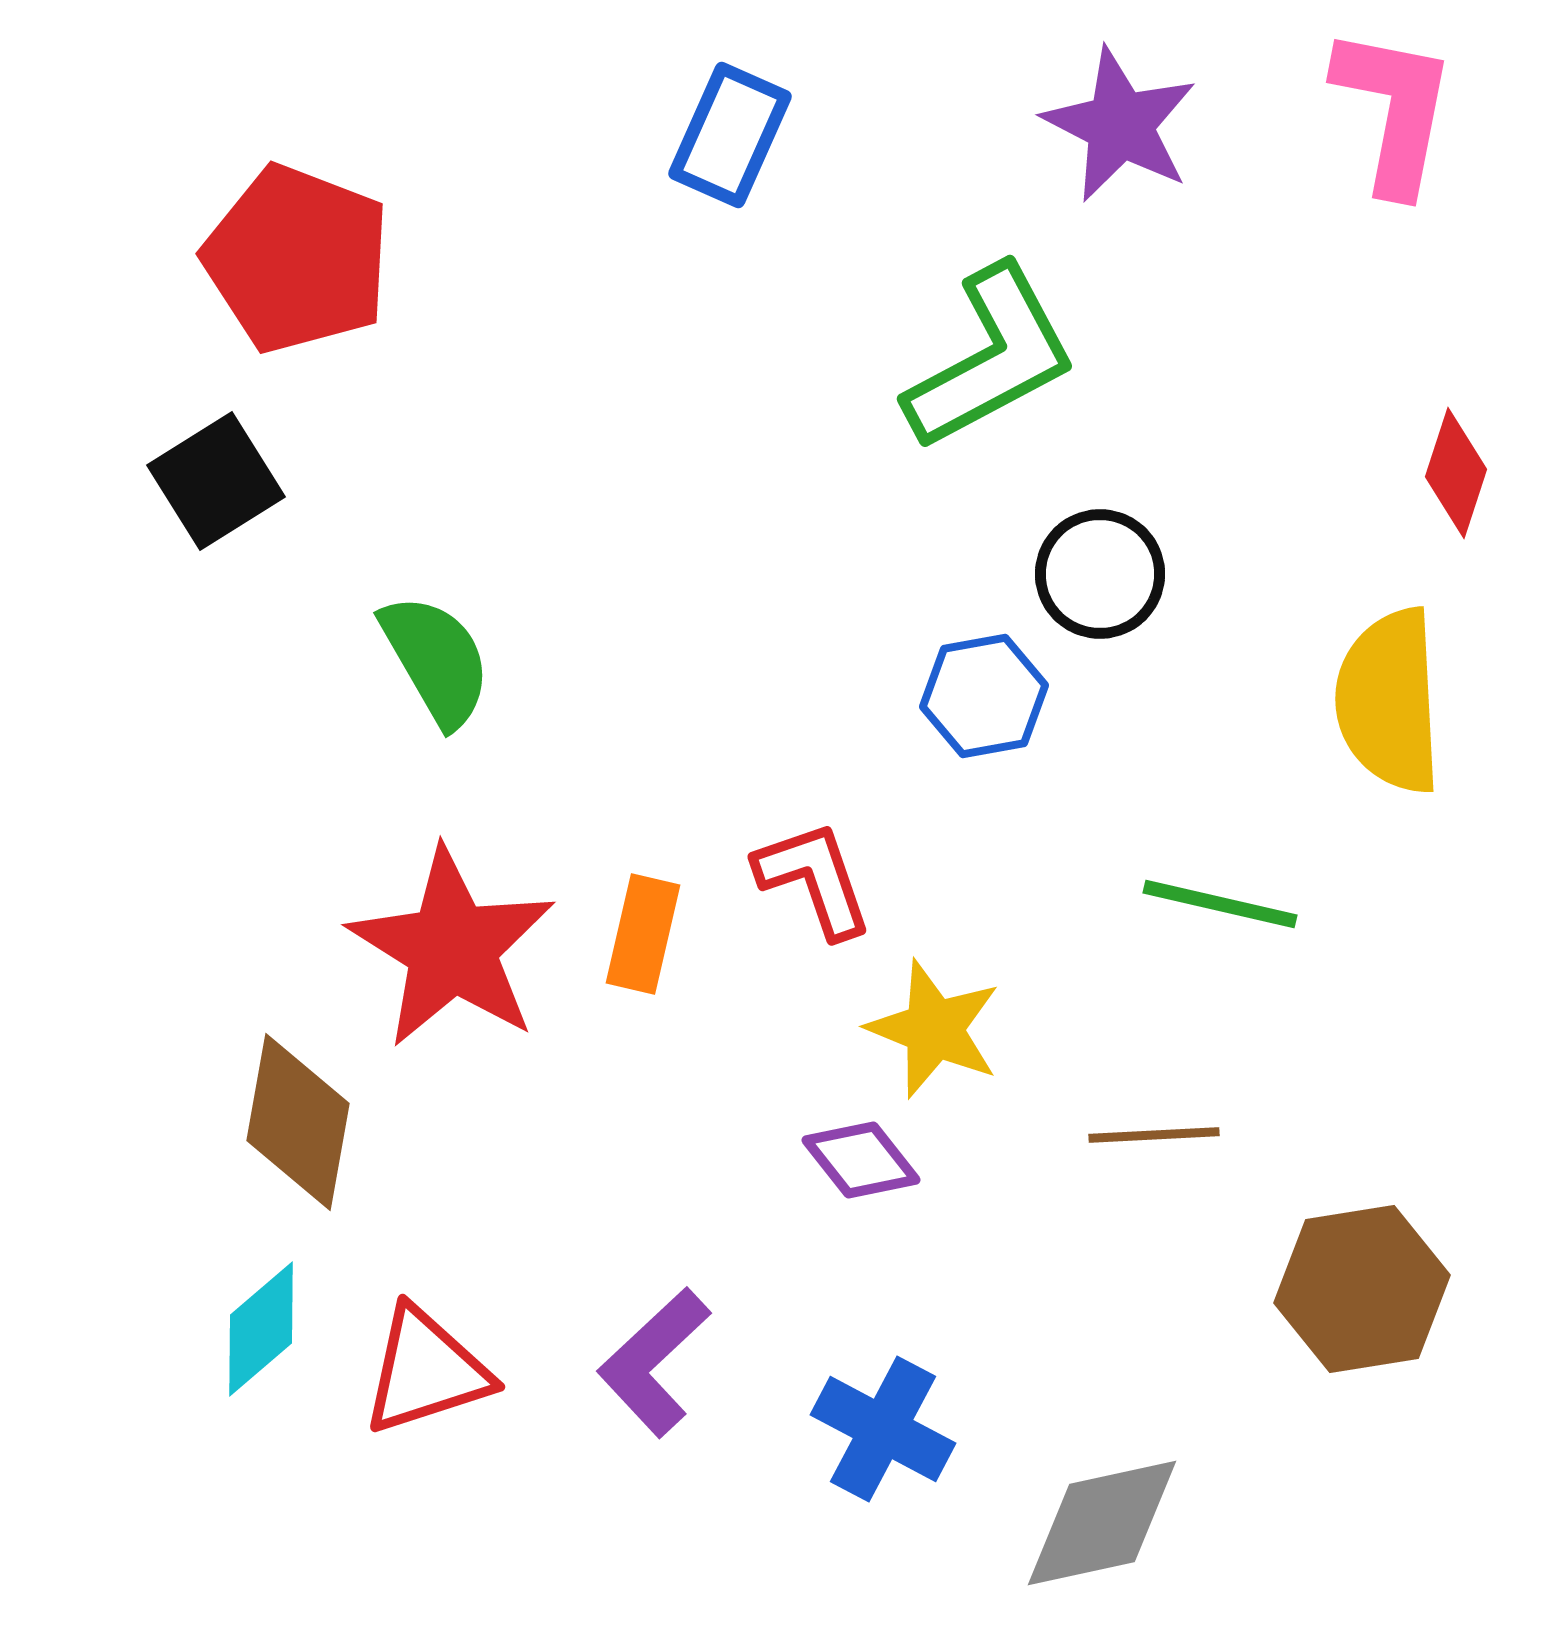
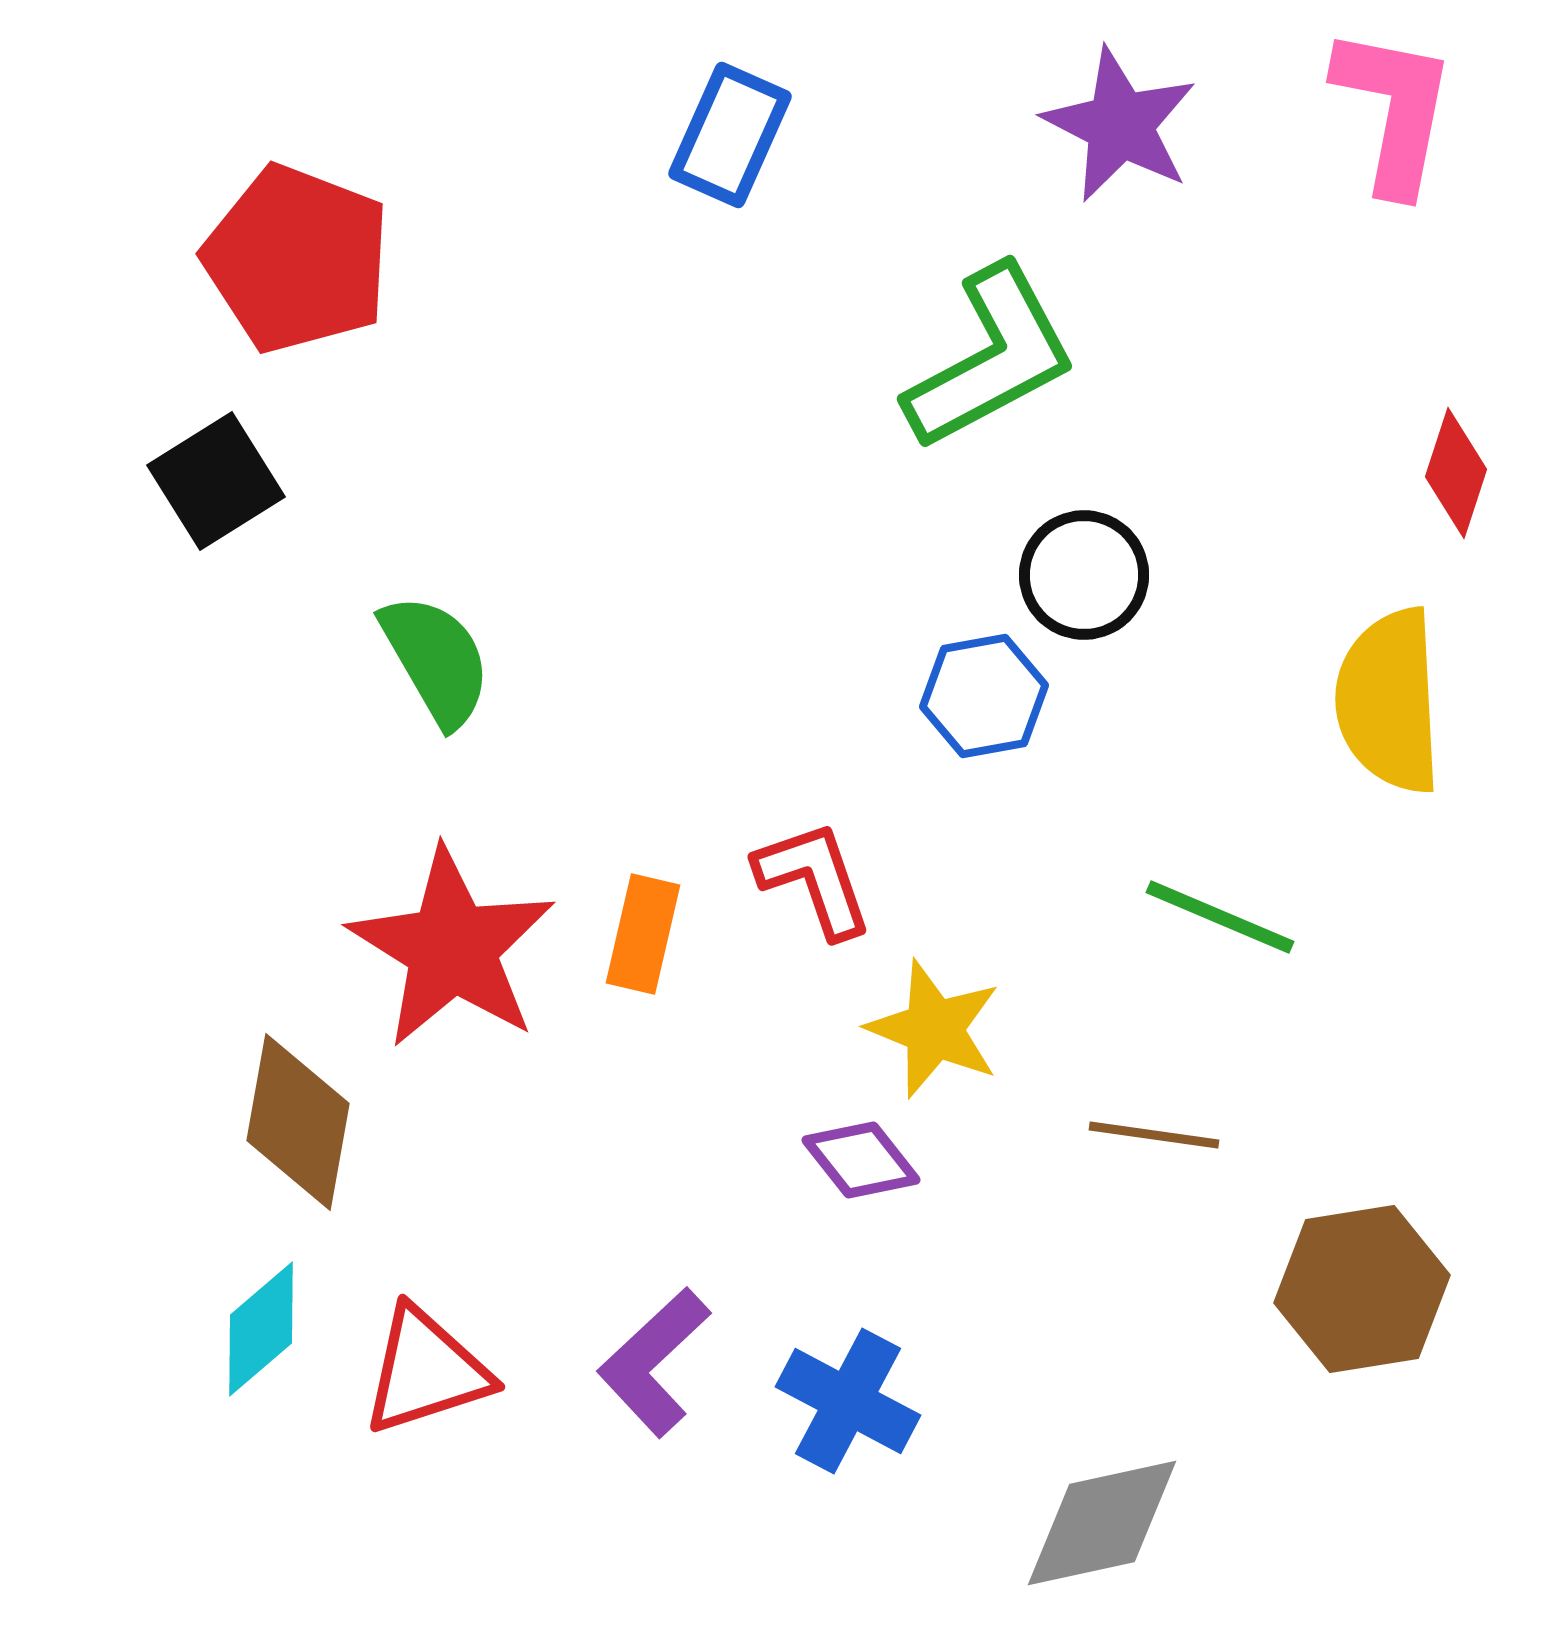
black circle: moved 16 px left, 1 px down
green line: moved 13 px down; rotated 10 degrees clockwise
brown line: rotated 11 degrees clockwise
blue cross: moved 35 px left, 28 px up
